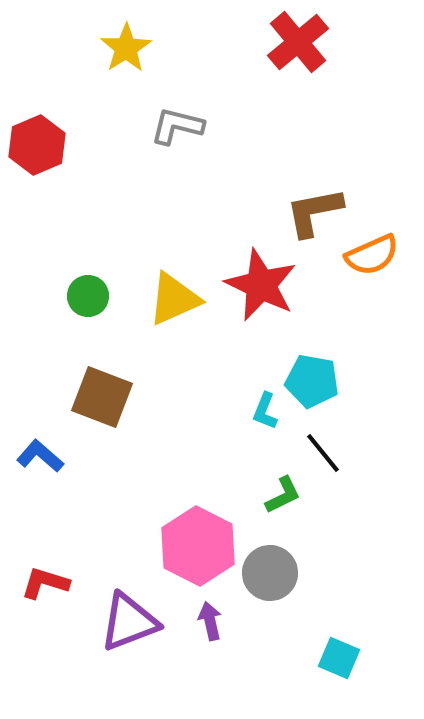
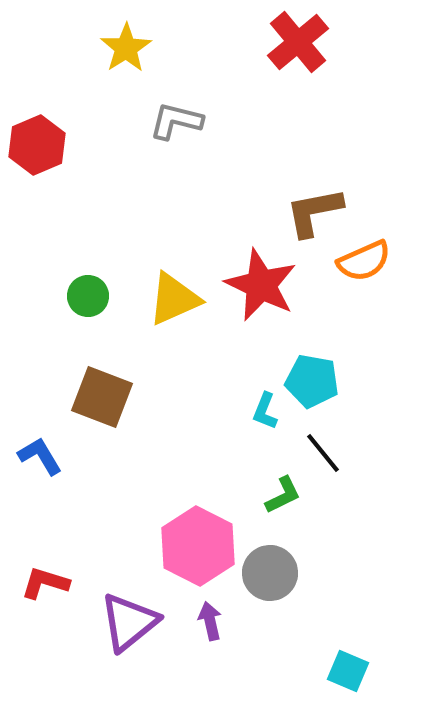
gray L-shape: moved 1 px left, 5 px up
orange semicircle: moved 8 px left, 6 px down
blue L-shape: rotated 18 degrees clockwise
purple triangle: rotated 18 degrees counterclockwise
cyan square: moved 9 px right, 13 px down
